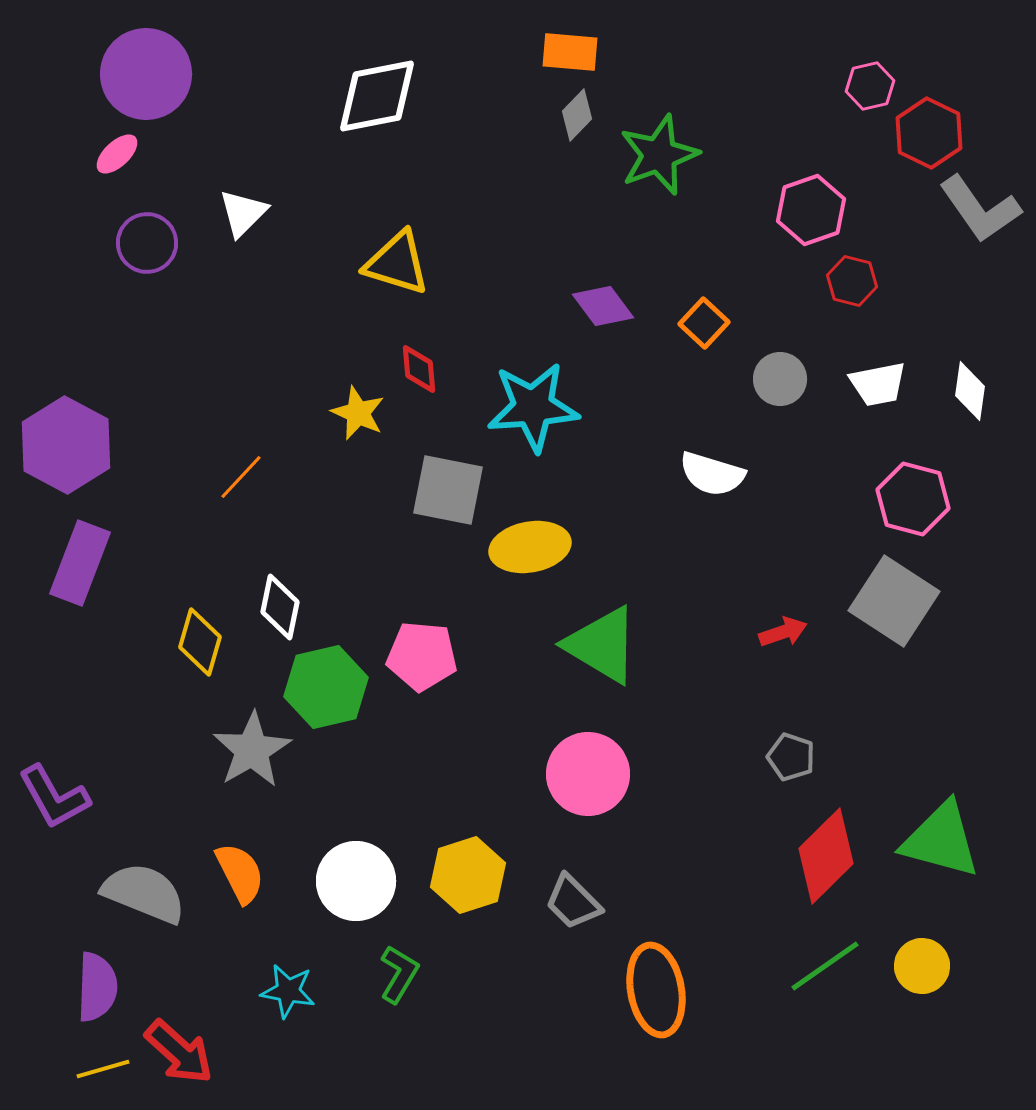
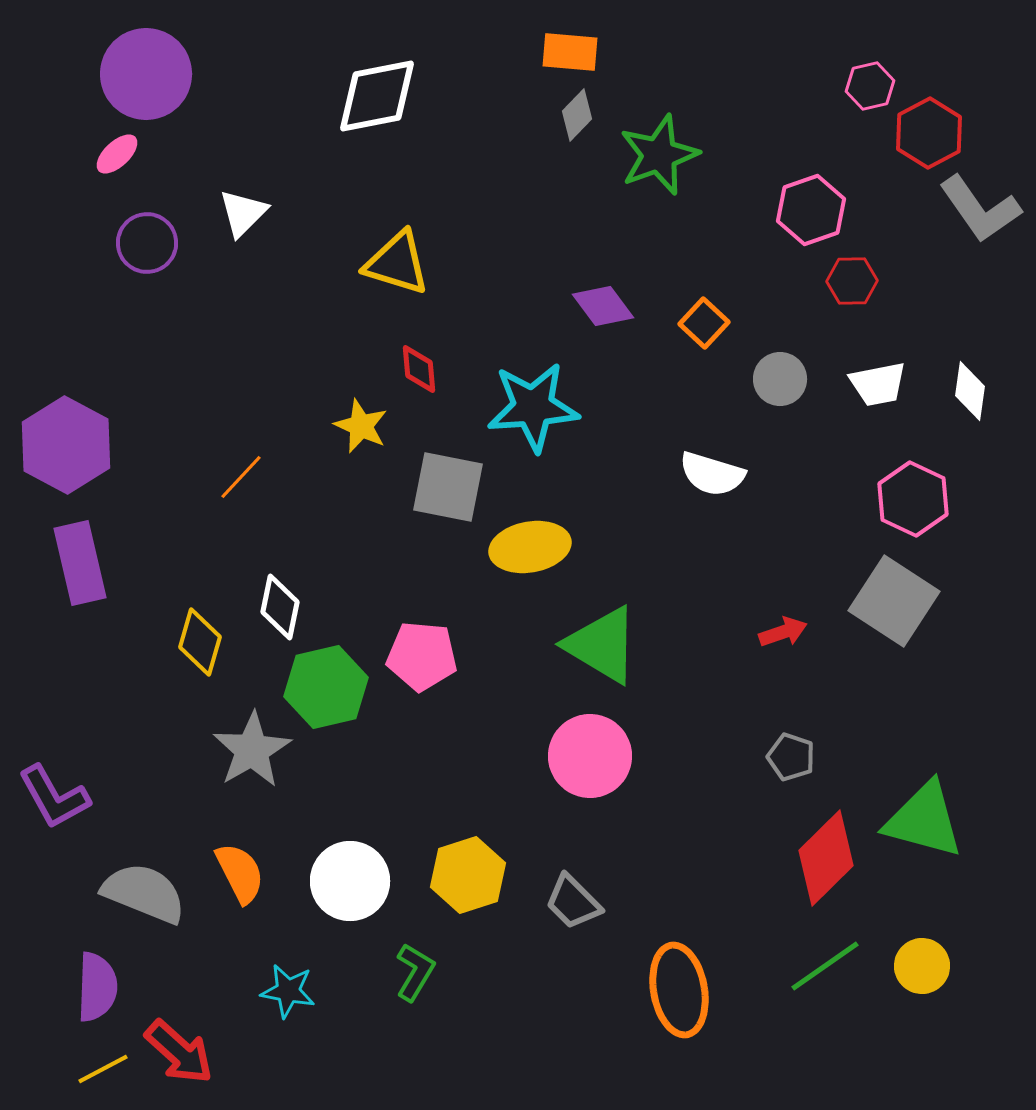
red hexagon at (929, 133): rotated 6 degrees clockwise
red hexagon at (852, 281): rotated 15 degrees counterclockwise
yellow star at (358, 413): moved 3 px right, 13 px down
gray square at (448, 490): moved 3 px up
pink hexagon at (913, 499): rotated 10 degrees clockwise
purple rectangle at (80, 563): rotated 34 degrees counterclockwise
pink circle at (588, 774): moved 2 px right, 18 px up
green triangle at (941, 840): moved 17 px left, 20 px up
red diamond at (826, 856): moved 2 px down
white circle at (356, 881): moved 6 px left
green L-shape at (399, 974): moved 16 px right, 2 px up
orange ellipse at (656, 990): moved 23 px right
yellow line at (103, 1069): rotated 12 degrees counterclockwise
